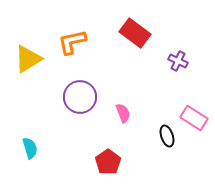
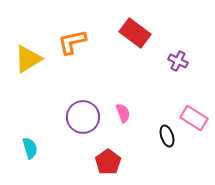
purple circle: moved 3 px right, 20 px down
